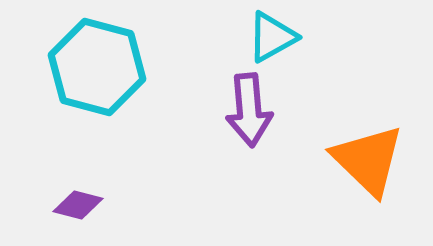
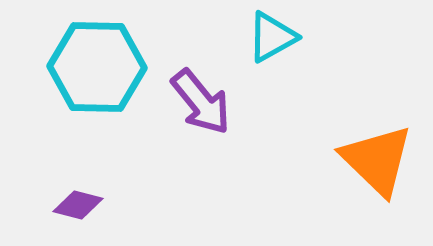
cyan hexagon: rotated 14 degrees counterclockwise
purple arrow: moved 48 px left, 8 px up; rotated 34 degrees counterclockwise
orange triangle: moved 9 px right
